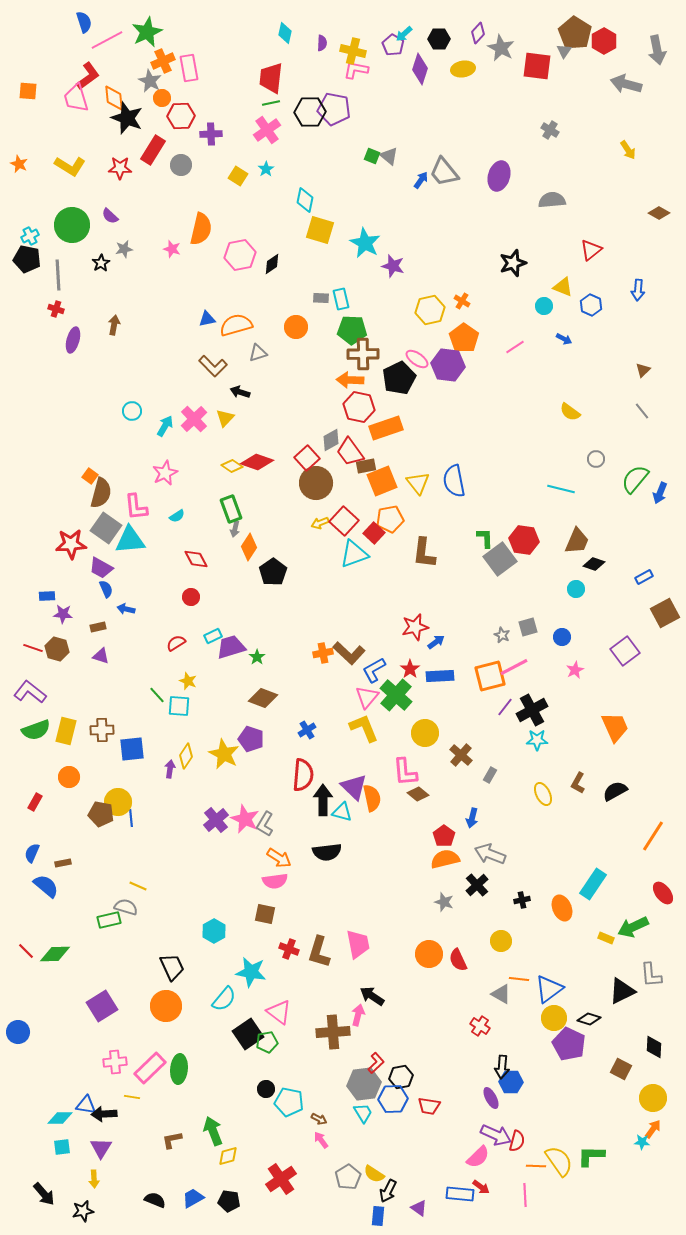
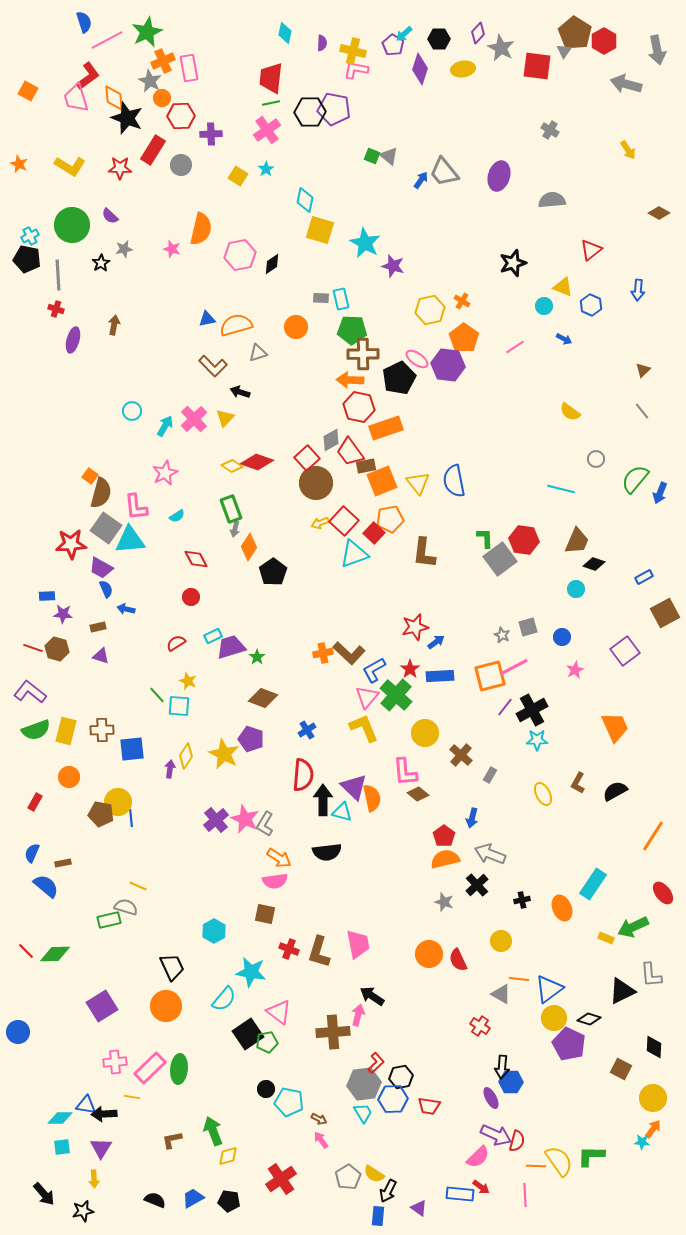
orange square at (28, 91): rotated 24 degrees clockwise
